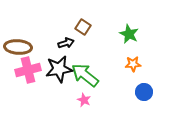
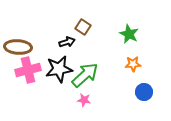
black arrow: moved 1 px right, 1 px up
green arrow: rotated 100 degrees clockwise
pink star: rotated 16 degrees counterclockwise
